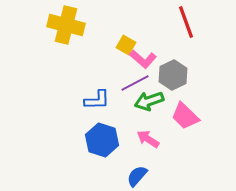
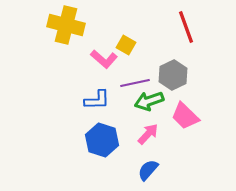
red line: moved 5 px down
pink L-shape: moved 39 px left
purple line: rotated 16 degrees clockwise
pink arrow: moved 5 px up; rotated 100 degrees clockwise
blue semicircle: moved 11 px right, 6 px up
